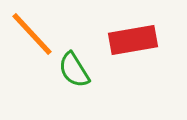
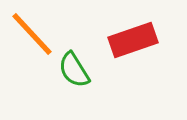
red rectangle: rotated 9 degrees counterclockwise
